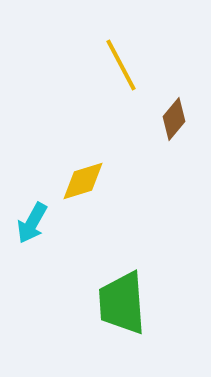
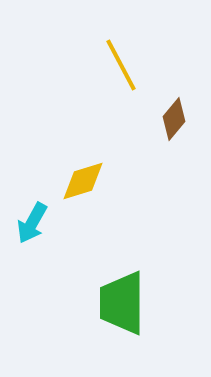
green trapezoid: rotated 4 degrees clockwise
